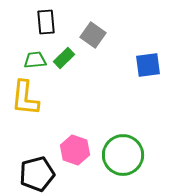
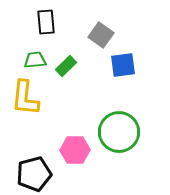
gray square: moved 8 px right
green rectangle: moved 2 px right, 8 px down
blue square: moved 25 px left
pink hexagon: rotated 20 degrees counterclockwise
green circle: moved 4 px left, 23 px up
black pentagon: moved 3 px left
